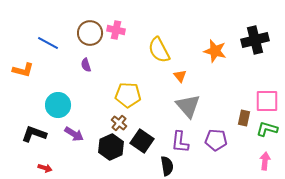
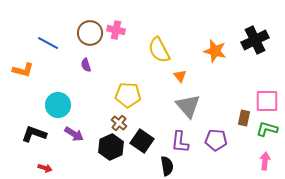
black cross: rotated 12 degrees counterclockwise
